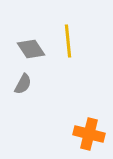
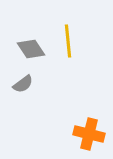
gray semicircle: rotated 25 degrees clockwise
